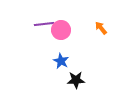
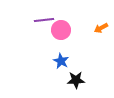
purple line: moved 4 px up
orange arrow: rotated 80 degrees counterclockwise
